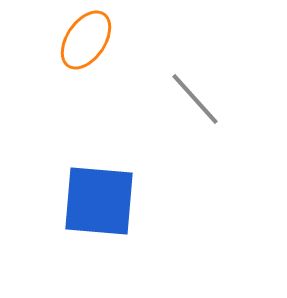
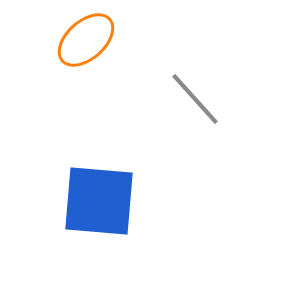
orange ellipse: rotated 14 degrees clockwise
